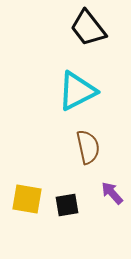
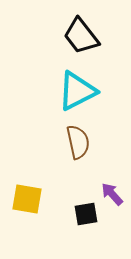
black trapezoid: moved 7 px left, 8 px down
brown semicircle: moved 10 px left, 5 px up
purple arrow: moved 1 px down
black square: moved 19 px right, 9 px down
